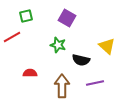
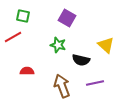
green square: moved 3 px left; rotated 24 degrees clockwise
red line: moved 1 px right
yellow triangle: moved 1 px left, 1 px up
red semicircle: moved 3 px left, 2 px up
brown arrow: rotated 20 degrees counterclockwise
